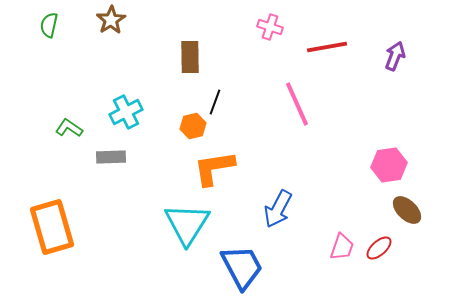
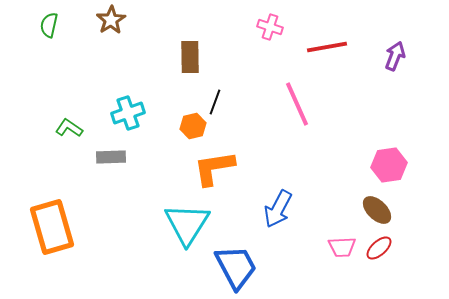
cyan cross: moved 2 px right, 1 px down; rotated 8 degrees clockwise
brown ellipse: moved 30 px left
pink trapezoid: rotated 68 degrees clockwise
blue trapezoid: moved 6 px left
